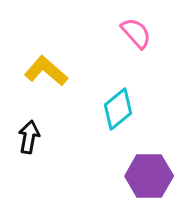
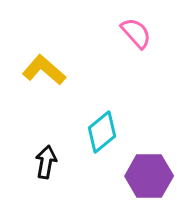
yellow L-shape: moved 2 px left, 1 px up
cyan diamond: moved 16 px left, 23 px down
black arrow: moved 17 px right, 25 px down
